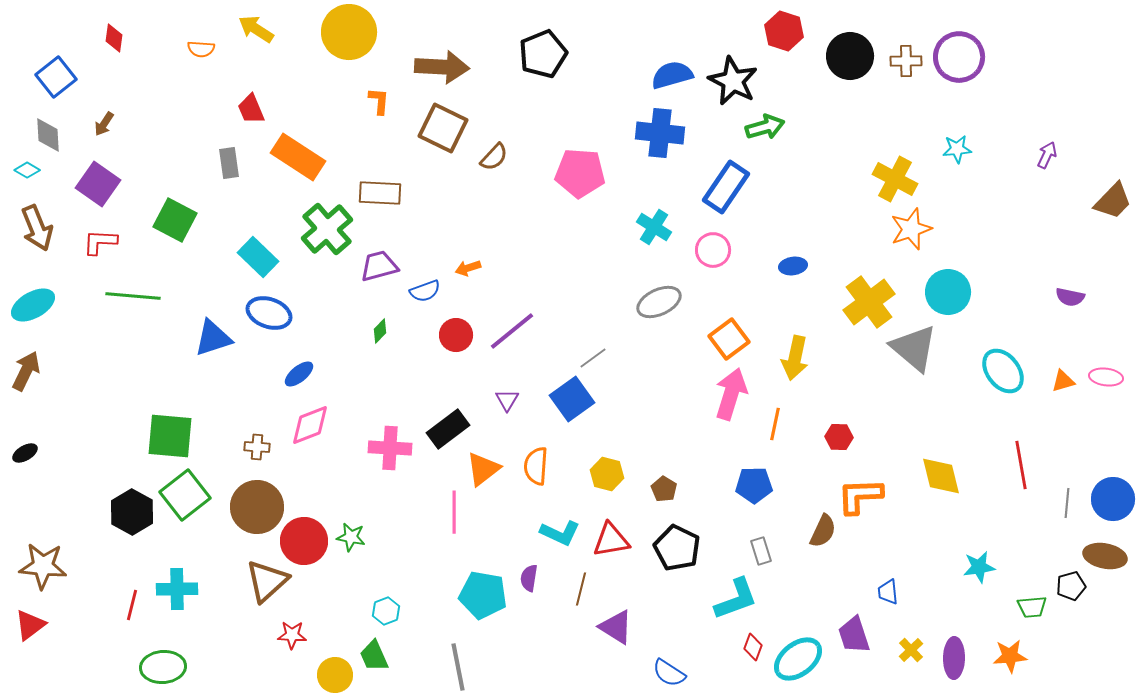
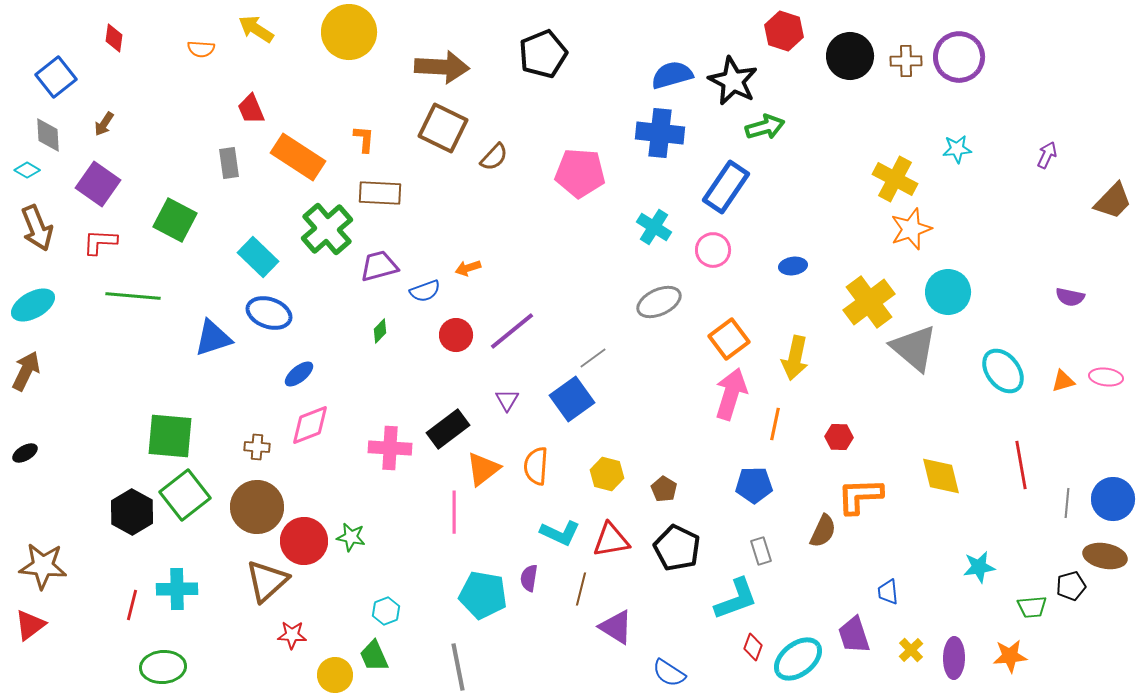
orange L-shape at (379, 101): moved 15 px left, 38 px down
